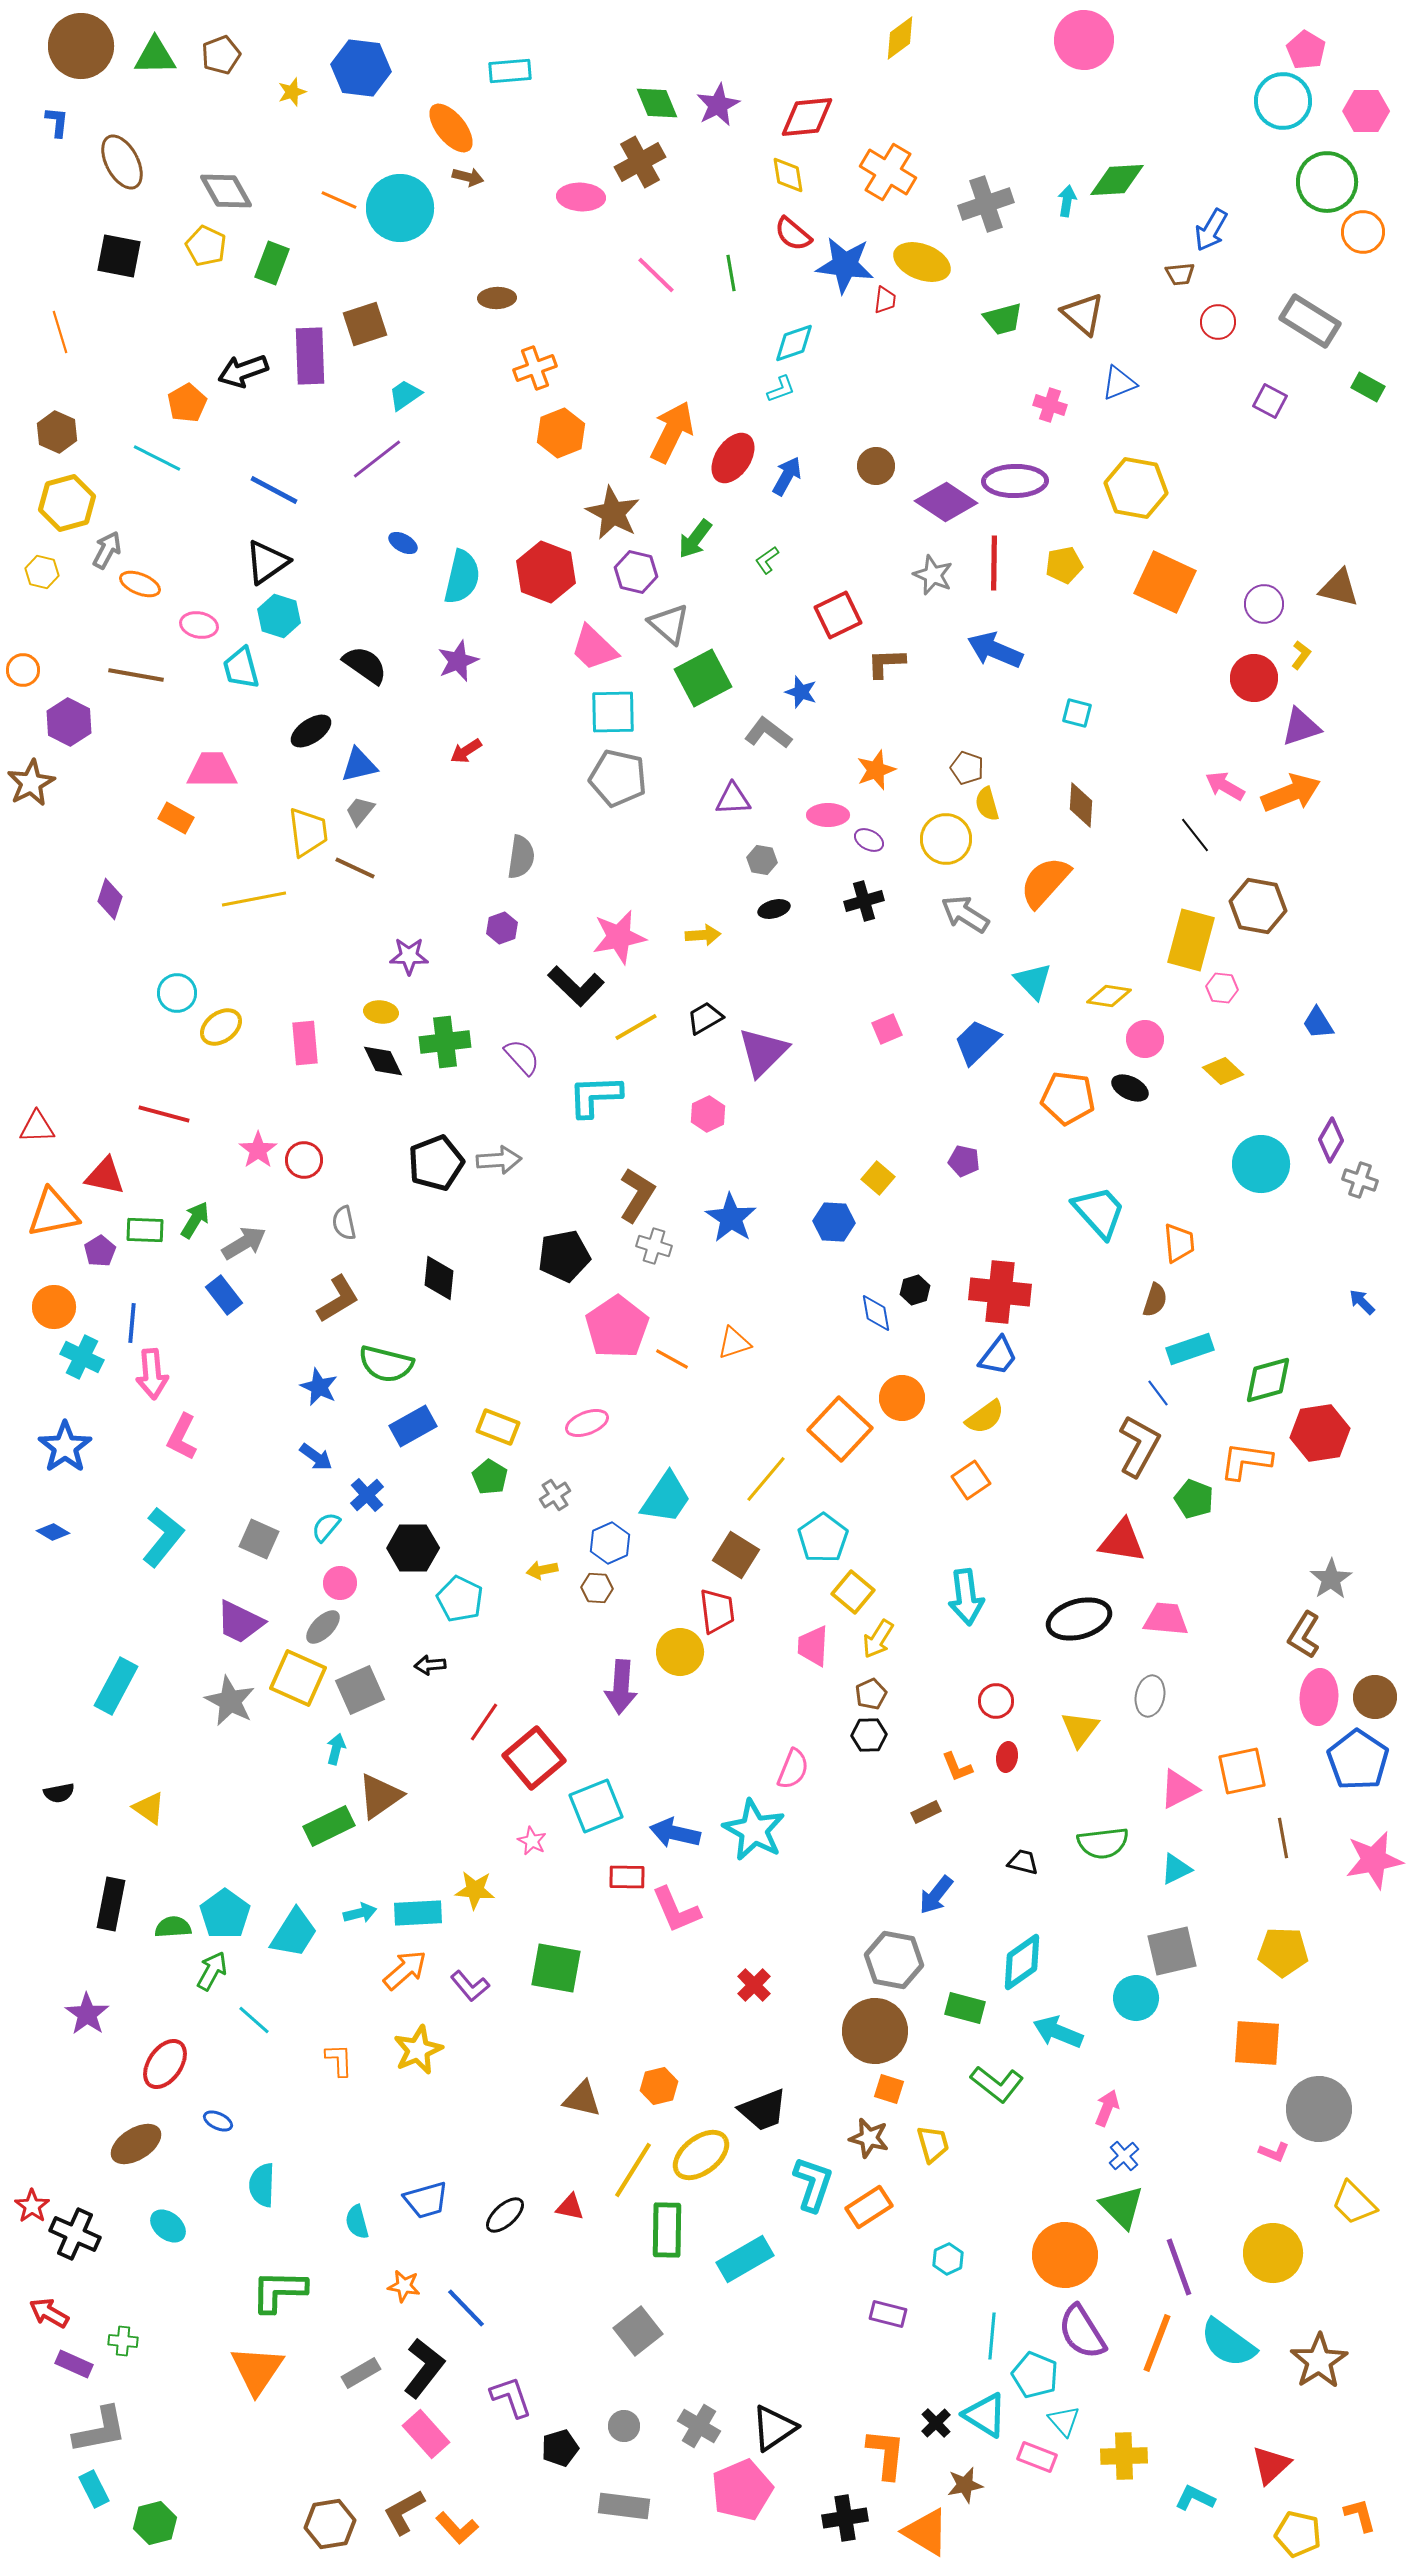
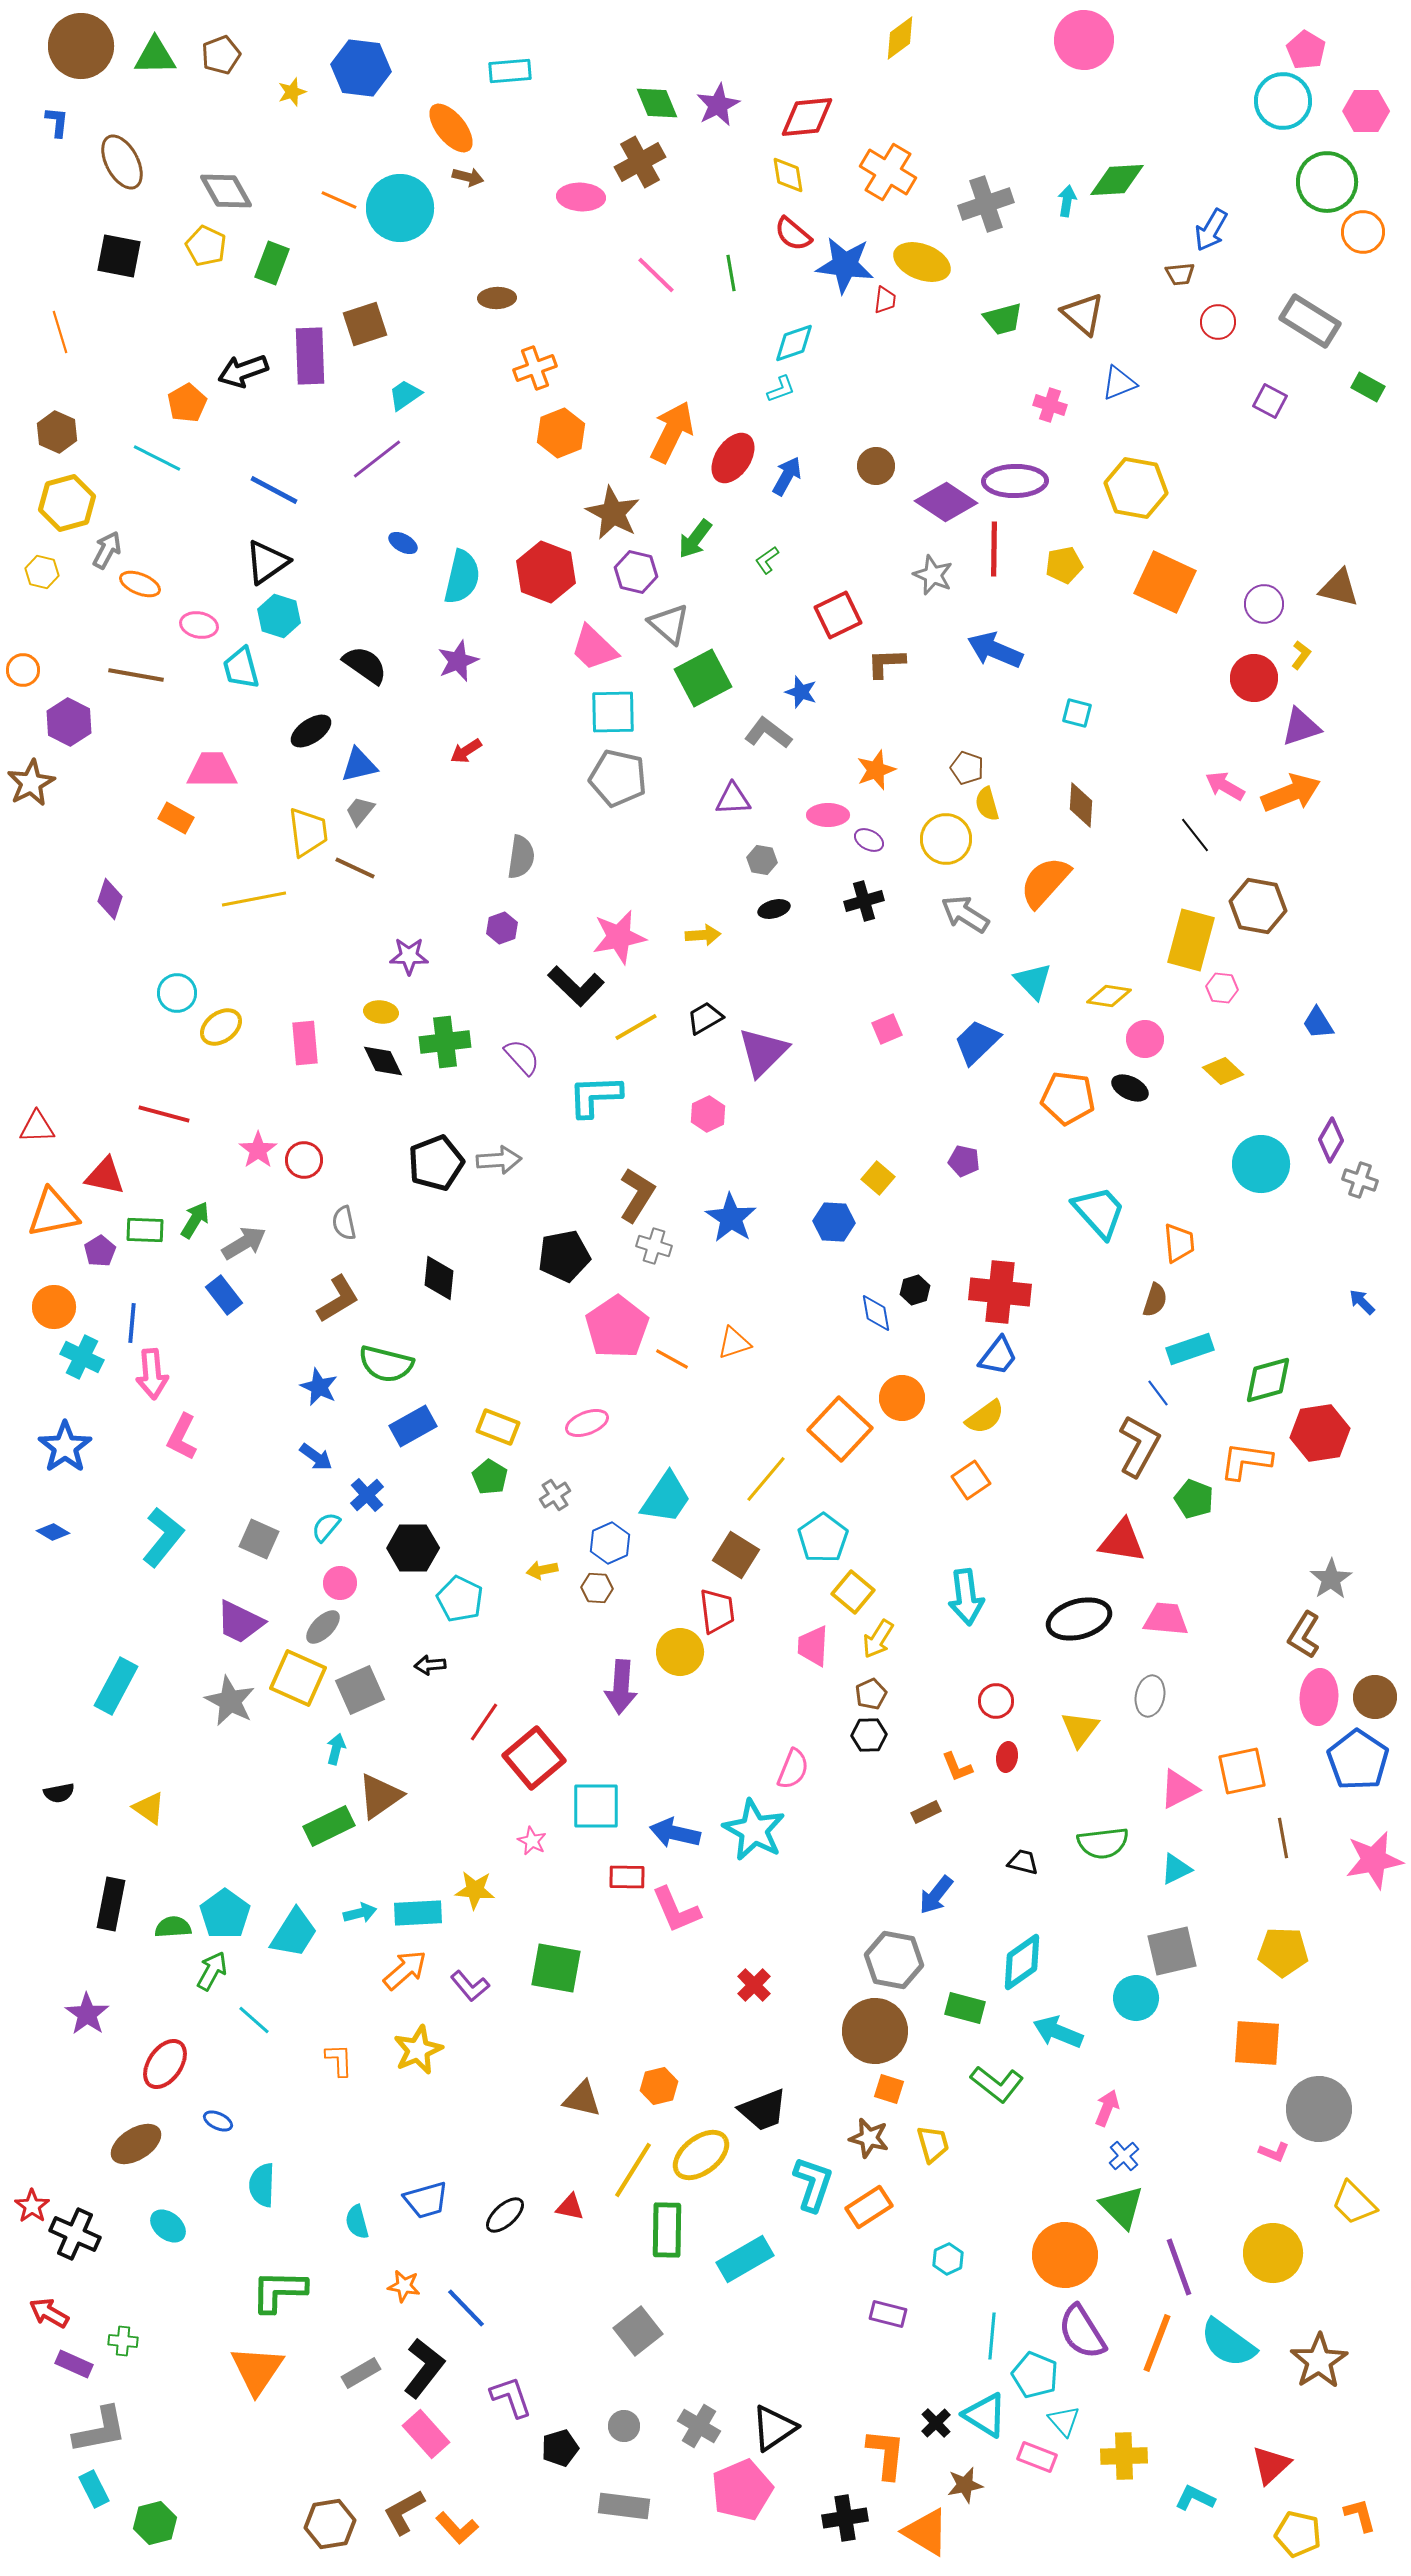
red line at (994, 563): moved 14 px up
cyan square at (596, 1806): rotated 22 degrees clockwise
